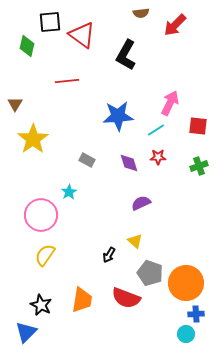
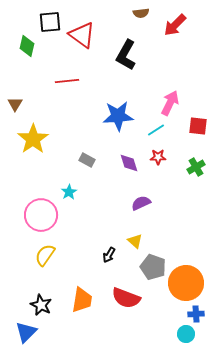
green cross: moved 3 px left, 1 px down; rotated 12 degrees counterclockwise
gray pentagon: moved 3 px right, 6 px up
